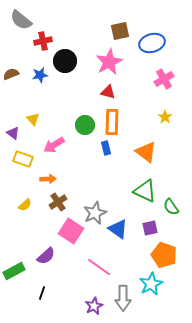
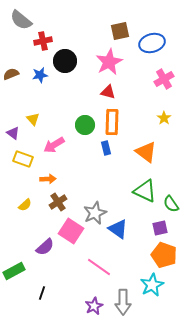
yellow star: moved 1 px left, 1 px down
green semicircle: moved 3 px up
purple square: moved 10 px right
purple semicircle: moved 1 px left, 9 px up
cyan star: moved 1 px right, 1 px down
gray arrow: moved 4 px down
